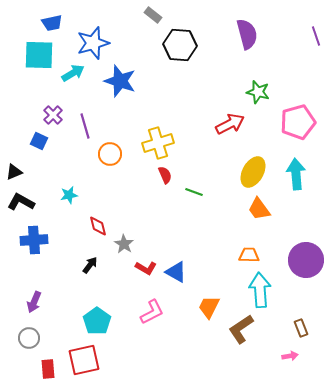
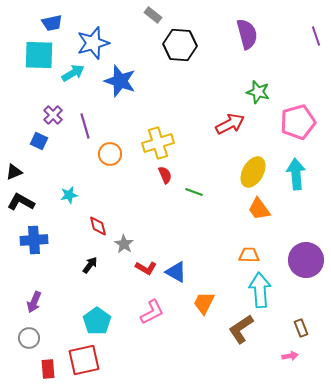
orange trapezoid at (209, 307): moved 5 px left, 4 px up
